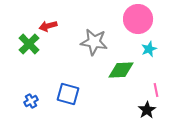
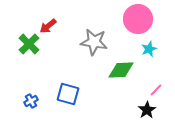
red arrow: rotated 24 degrees counterclockwise
pink line: rotated 56 degrees clockwise
